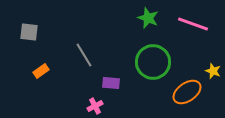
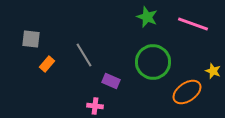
green star: moved 1 px left, 1 px up
gray square: moved 2 px right, 7 px down
orange rectangle: moved 6 px right, 7 px up; rotated 14 degrees counterclockwise
purple rectangle: moved 2 px up; rotated 18 degrees clockwise
pink cross: rotated 35 degrees clockwise
